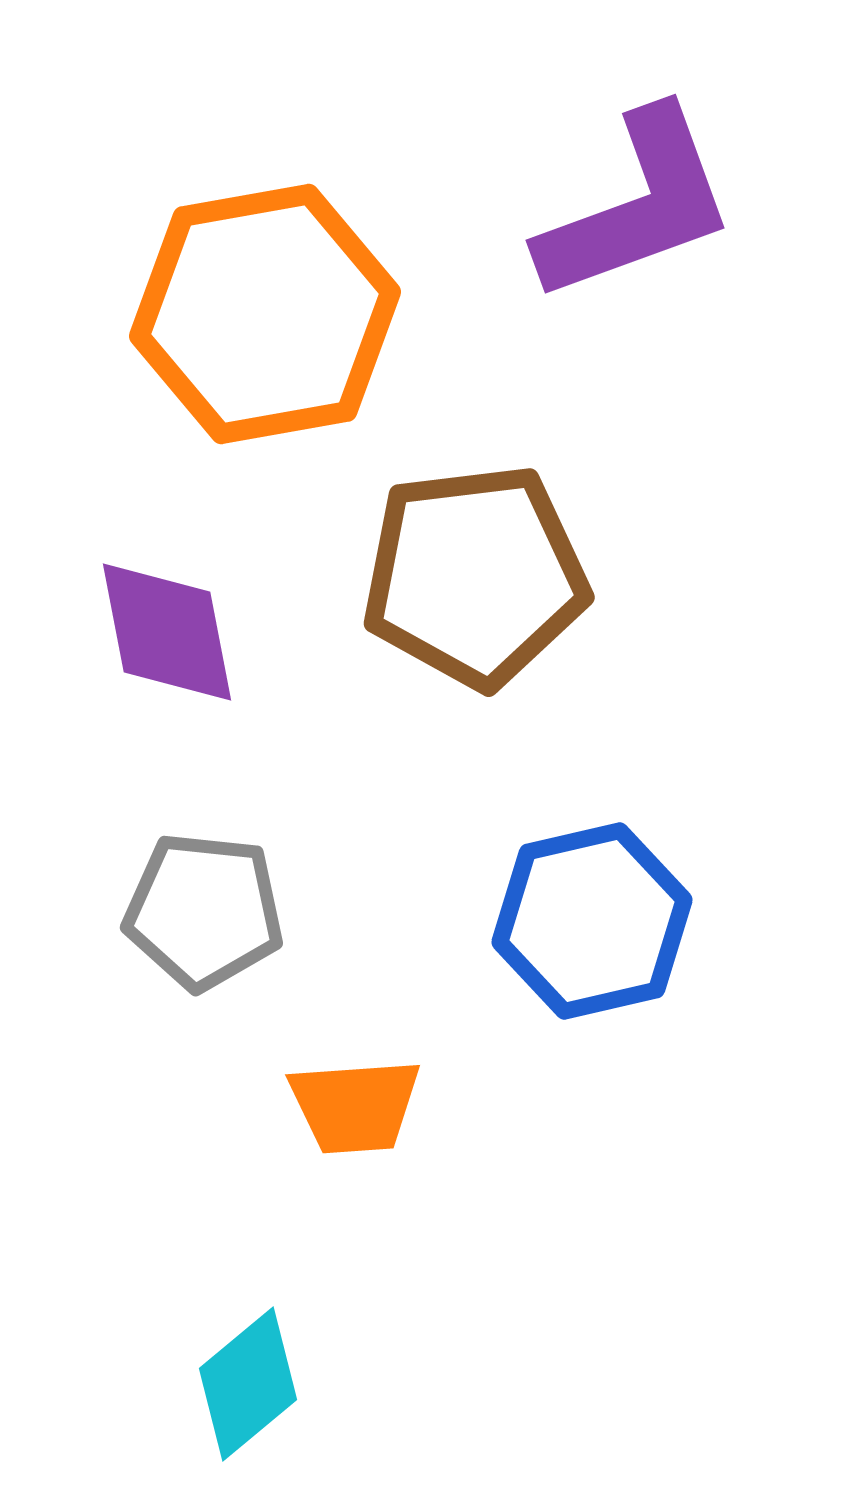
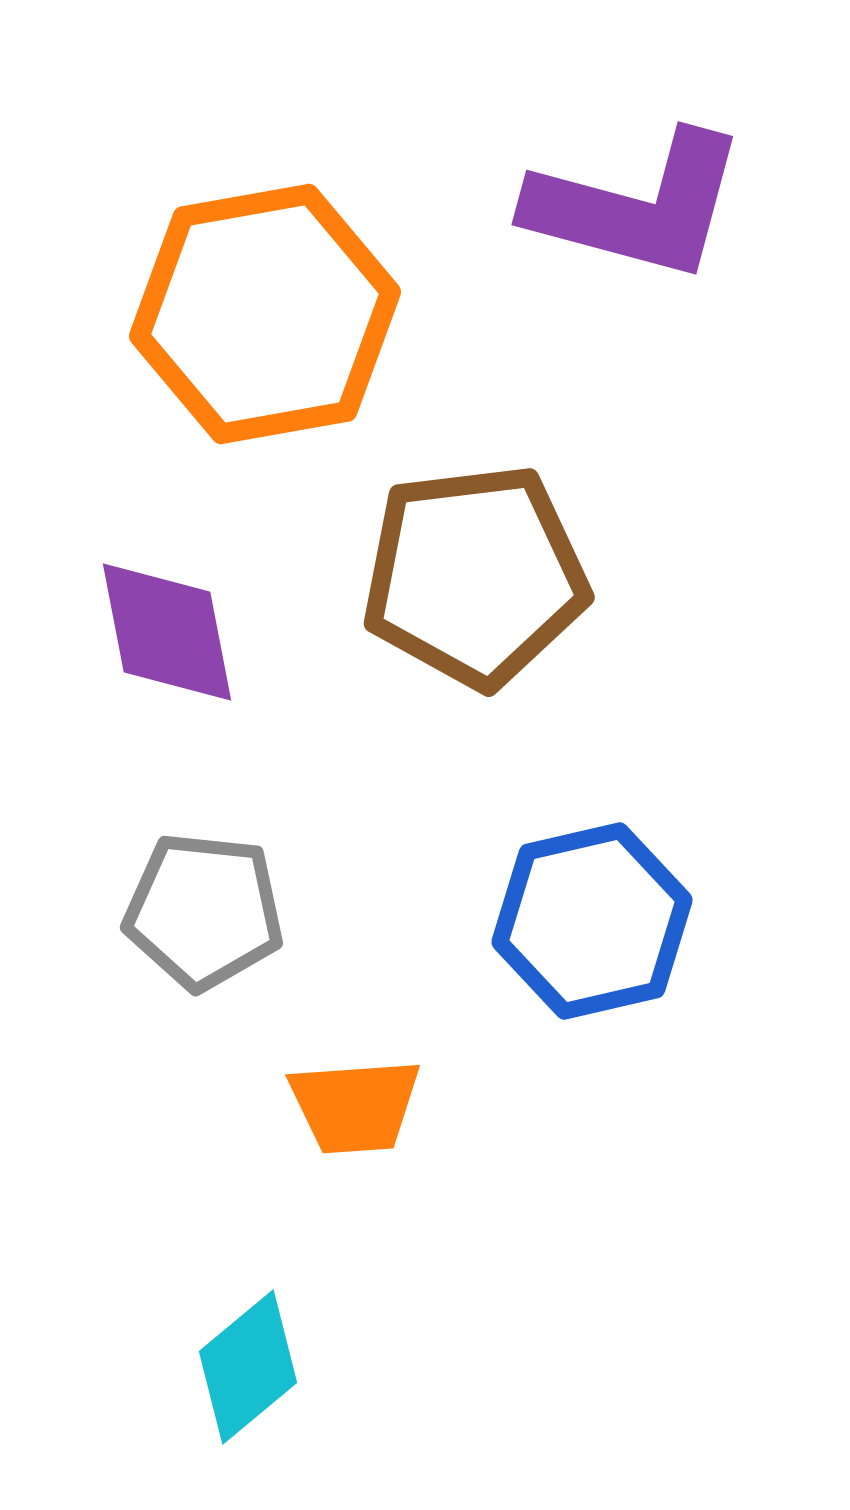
purple L-shape: rotated 35 degrees clockwise
cyan diamond: moved 17 px up
